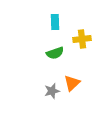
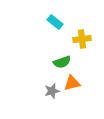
cyan rectangle: rotated 49 degrees counterclockwise
green semicircle: moved 7 px right, 9 px down
orange triangle: rotated 30 degrees clockwise
